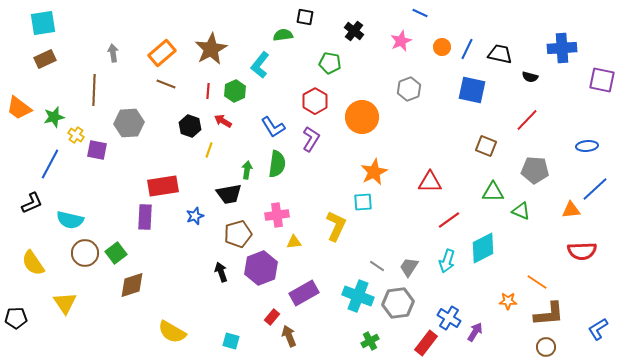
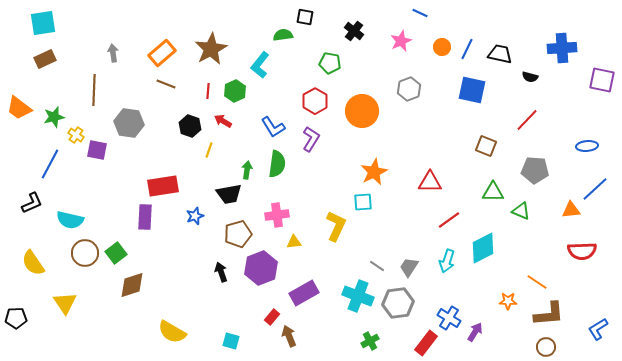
orange circle at (362, 117): moved 6 px up
gray hexagon at (129, 123): rotated 12 degrees clockwise
